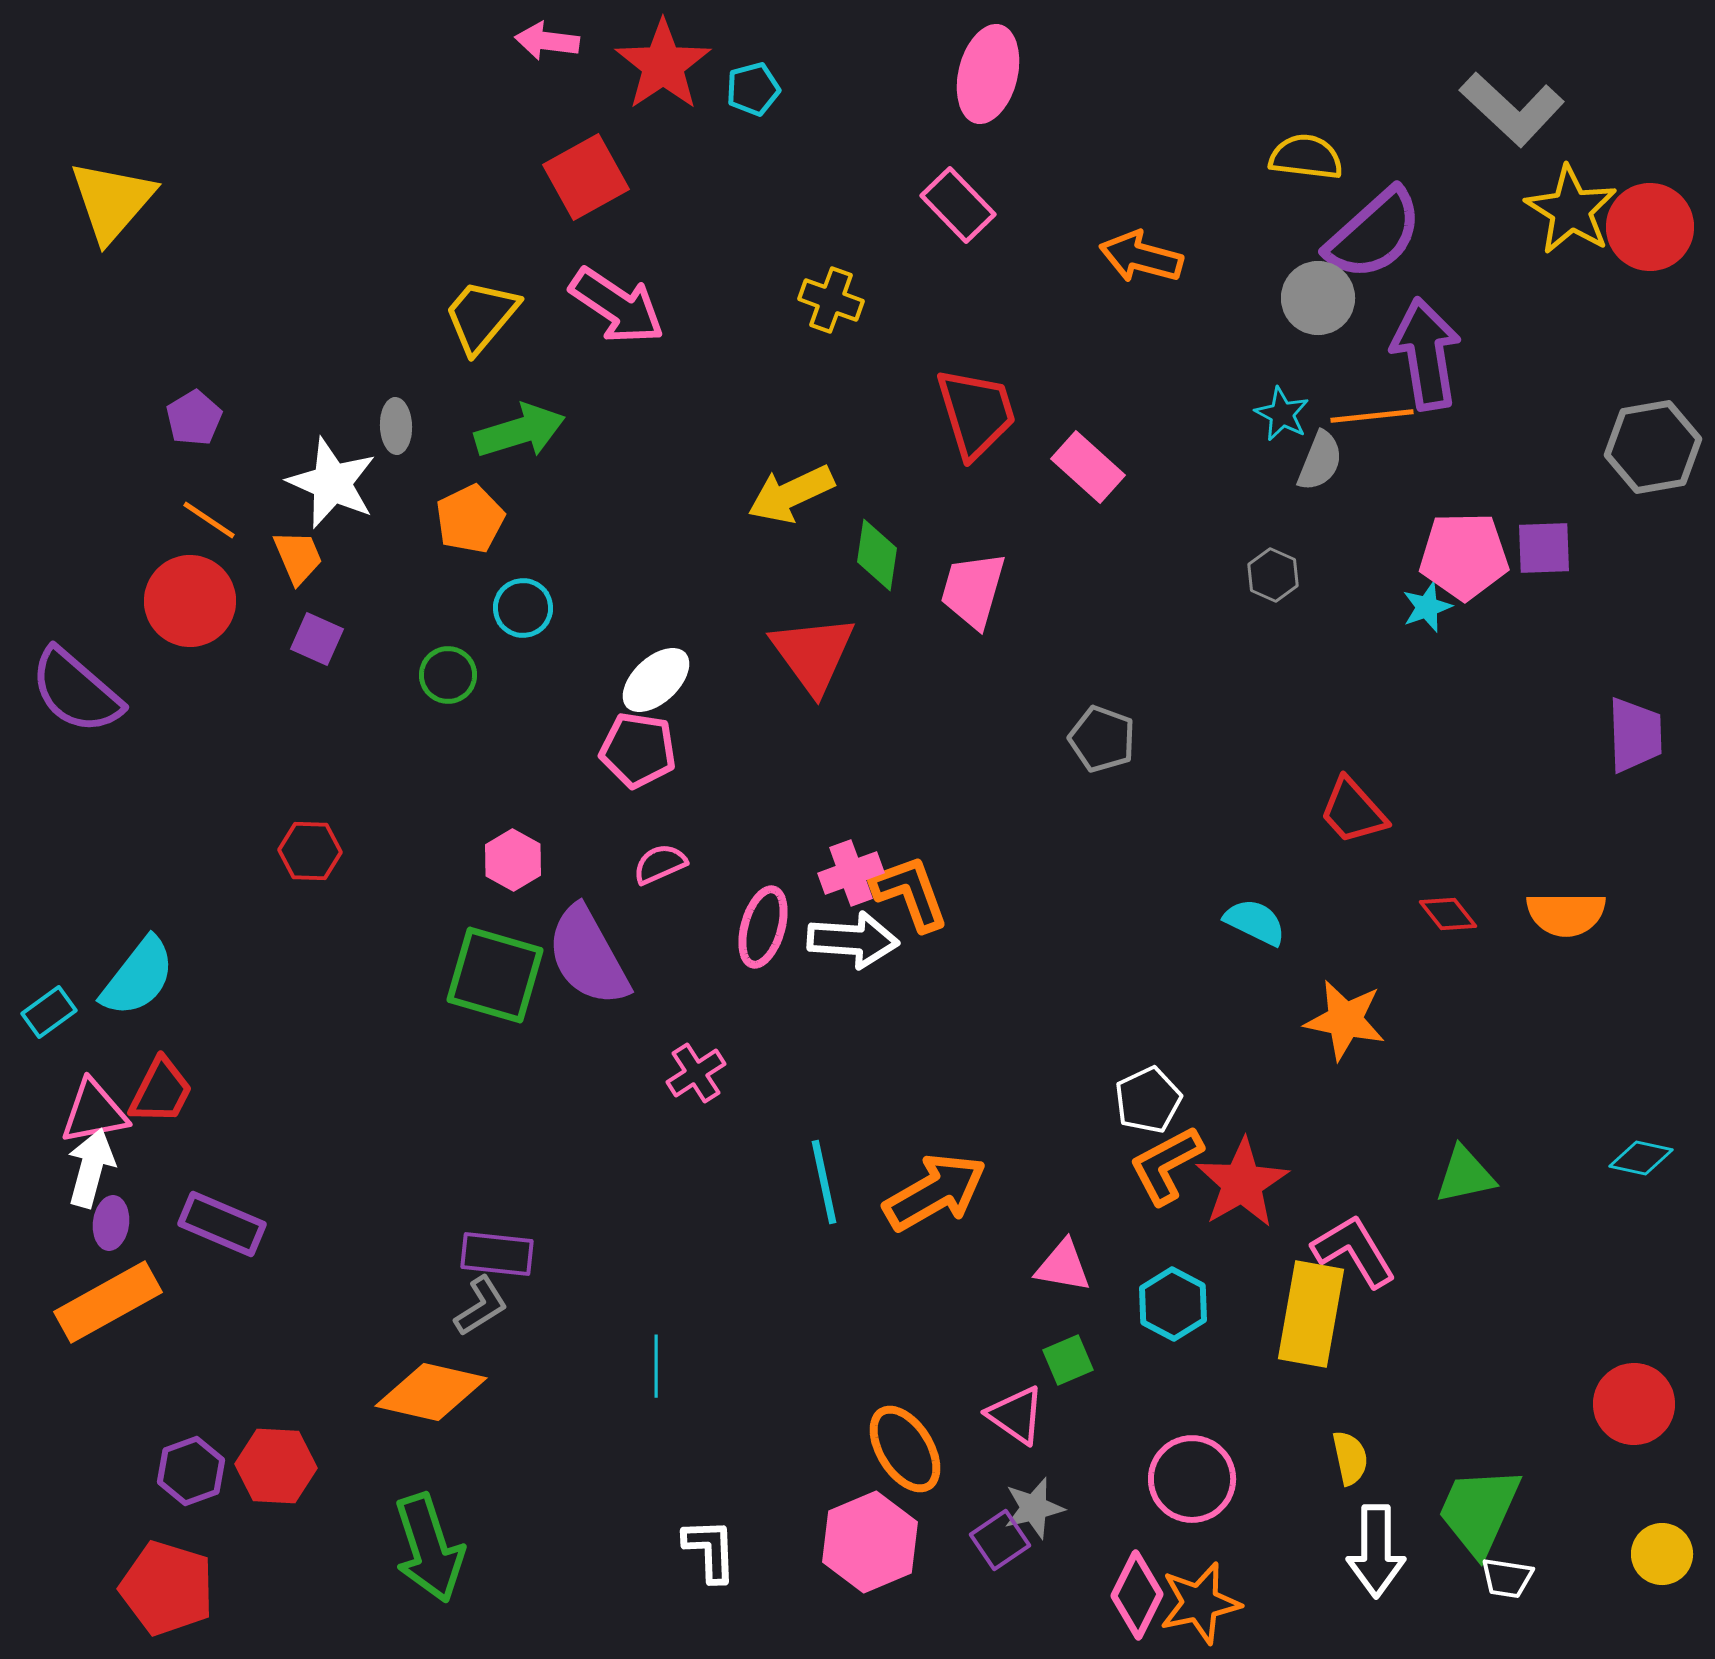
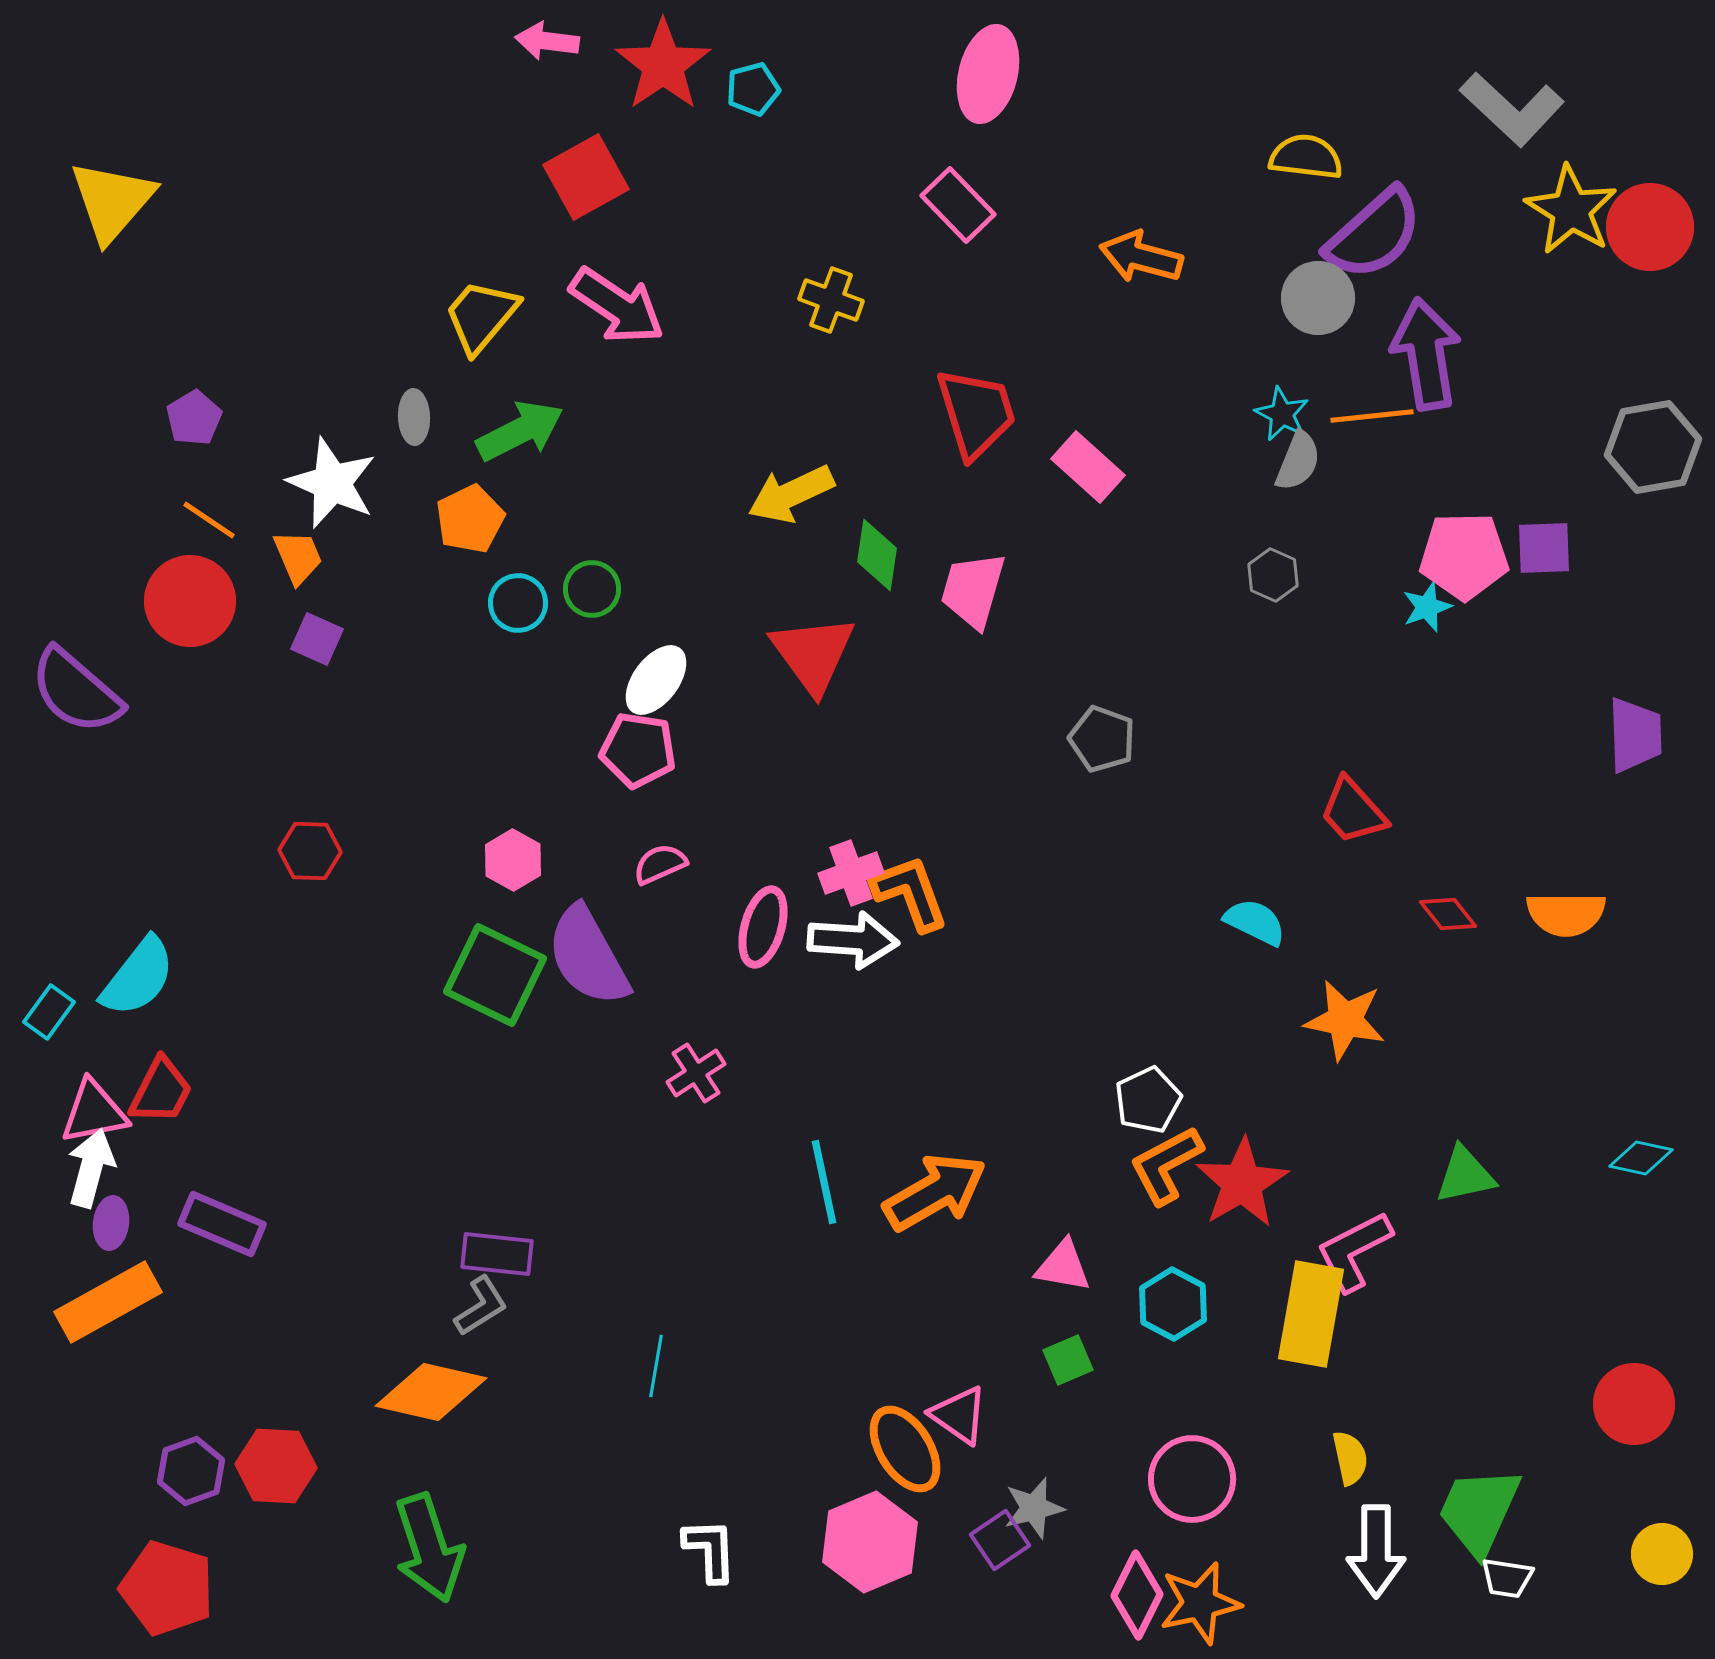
gray ellipse at (396, 426): moved 18 px right, 9 px up
green arrow at (520, 431): rotated 10 degrees counterclockwise
gray semicircle at (1320, 461): moved 22 px left
cyan circle at (523, 608): moved 5 px left, 5 px up
green circle at (448, 675): moved 144 px right, 86 px up
white ellipse at (656, 680): rotated 10 degrees counterclockwise
green square at (495, 975): rotated 10 degrees clockwise
cyan rectangle at (49, 1012): rotated 18 degrees counterclockwise
pink L-shape at (1354, 1251): rotated 86 degrees counterclockwise
cyan line at (656, 1366): rotated 10 degrees clockwise
pink triangle at (1016, 1415): moved 57 px left
